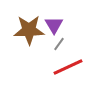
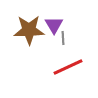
gray line: moved 4 px right, 6 px up; rotated 40 degrees counterclockwise
